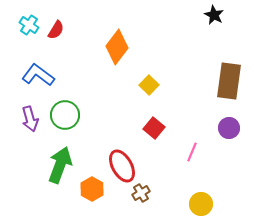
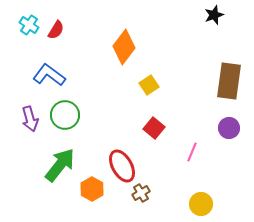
black star: rotated 24 degrees clockwise
orange diamond: moved 7 px right
blue L-shape: moved 11 px right
yellow square: rotated 12 degrees clockwise
green arrow: rotated 18 degrees clockwise
